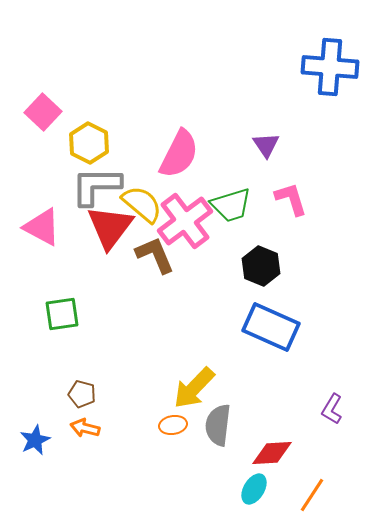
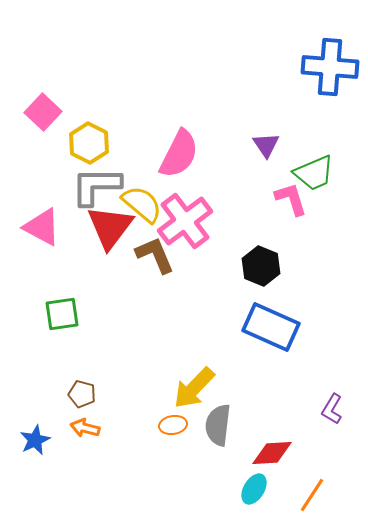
green trapezoid: moved 83 px right, 32 px up; rotated 6 degrees counterclockwise
